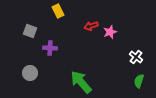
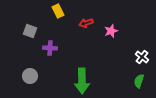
red arrow: moved 5 px left, 3 px up
pink star: moved 1 px right, 1 px up
white cross: moved 6 px right
gray circle: moved 3 px down
green arrow: moved 1 px right, 1 px up; rotated 140 degrees counterclockwise
